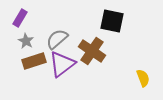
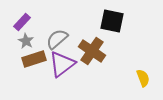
purple rectangle: moved 2 px right, 4 px down; rotated 12 degrees clockwise
brown rectangle: moved 2 px up
